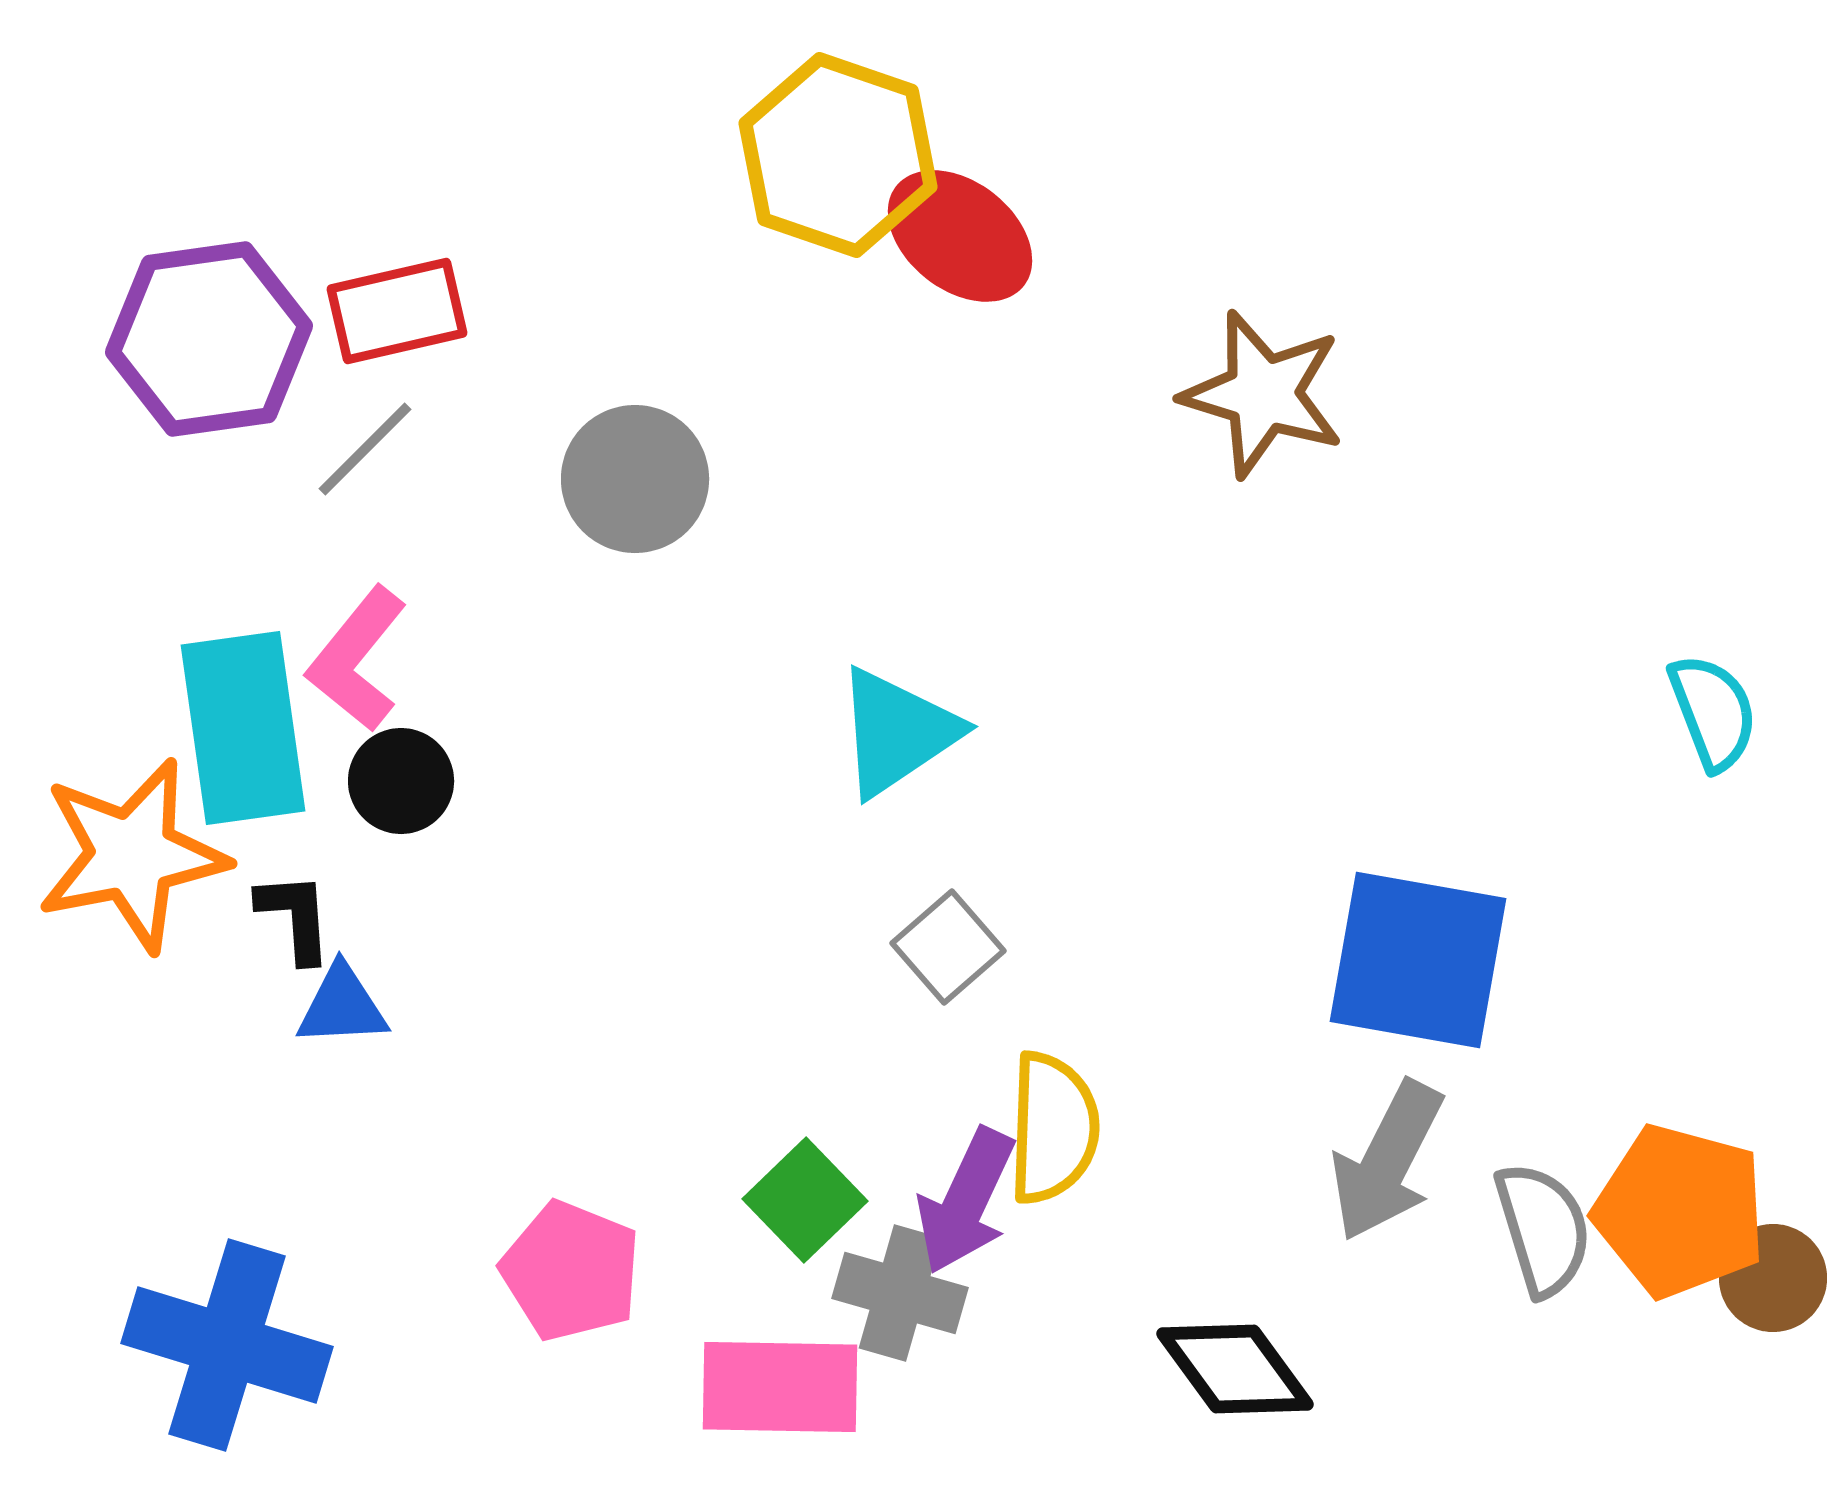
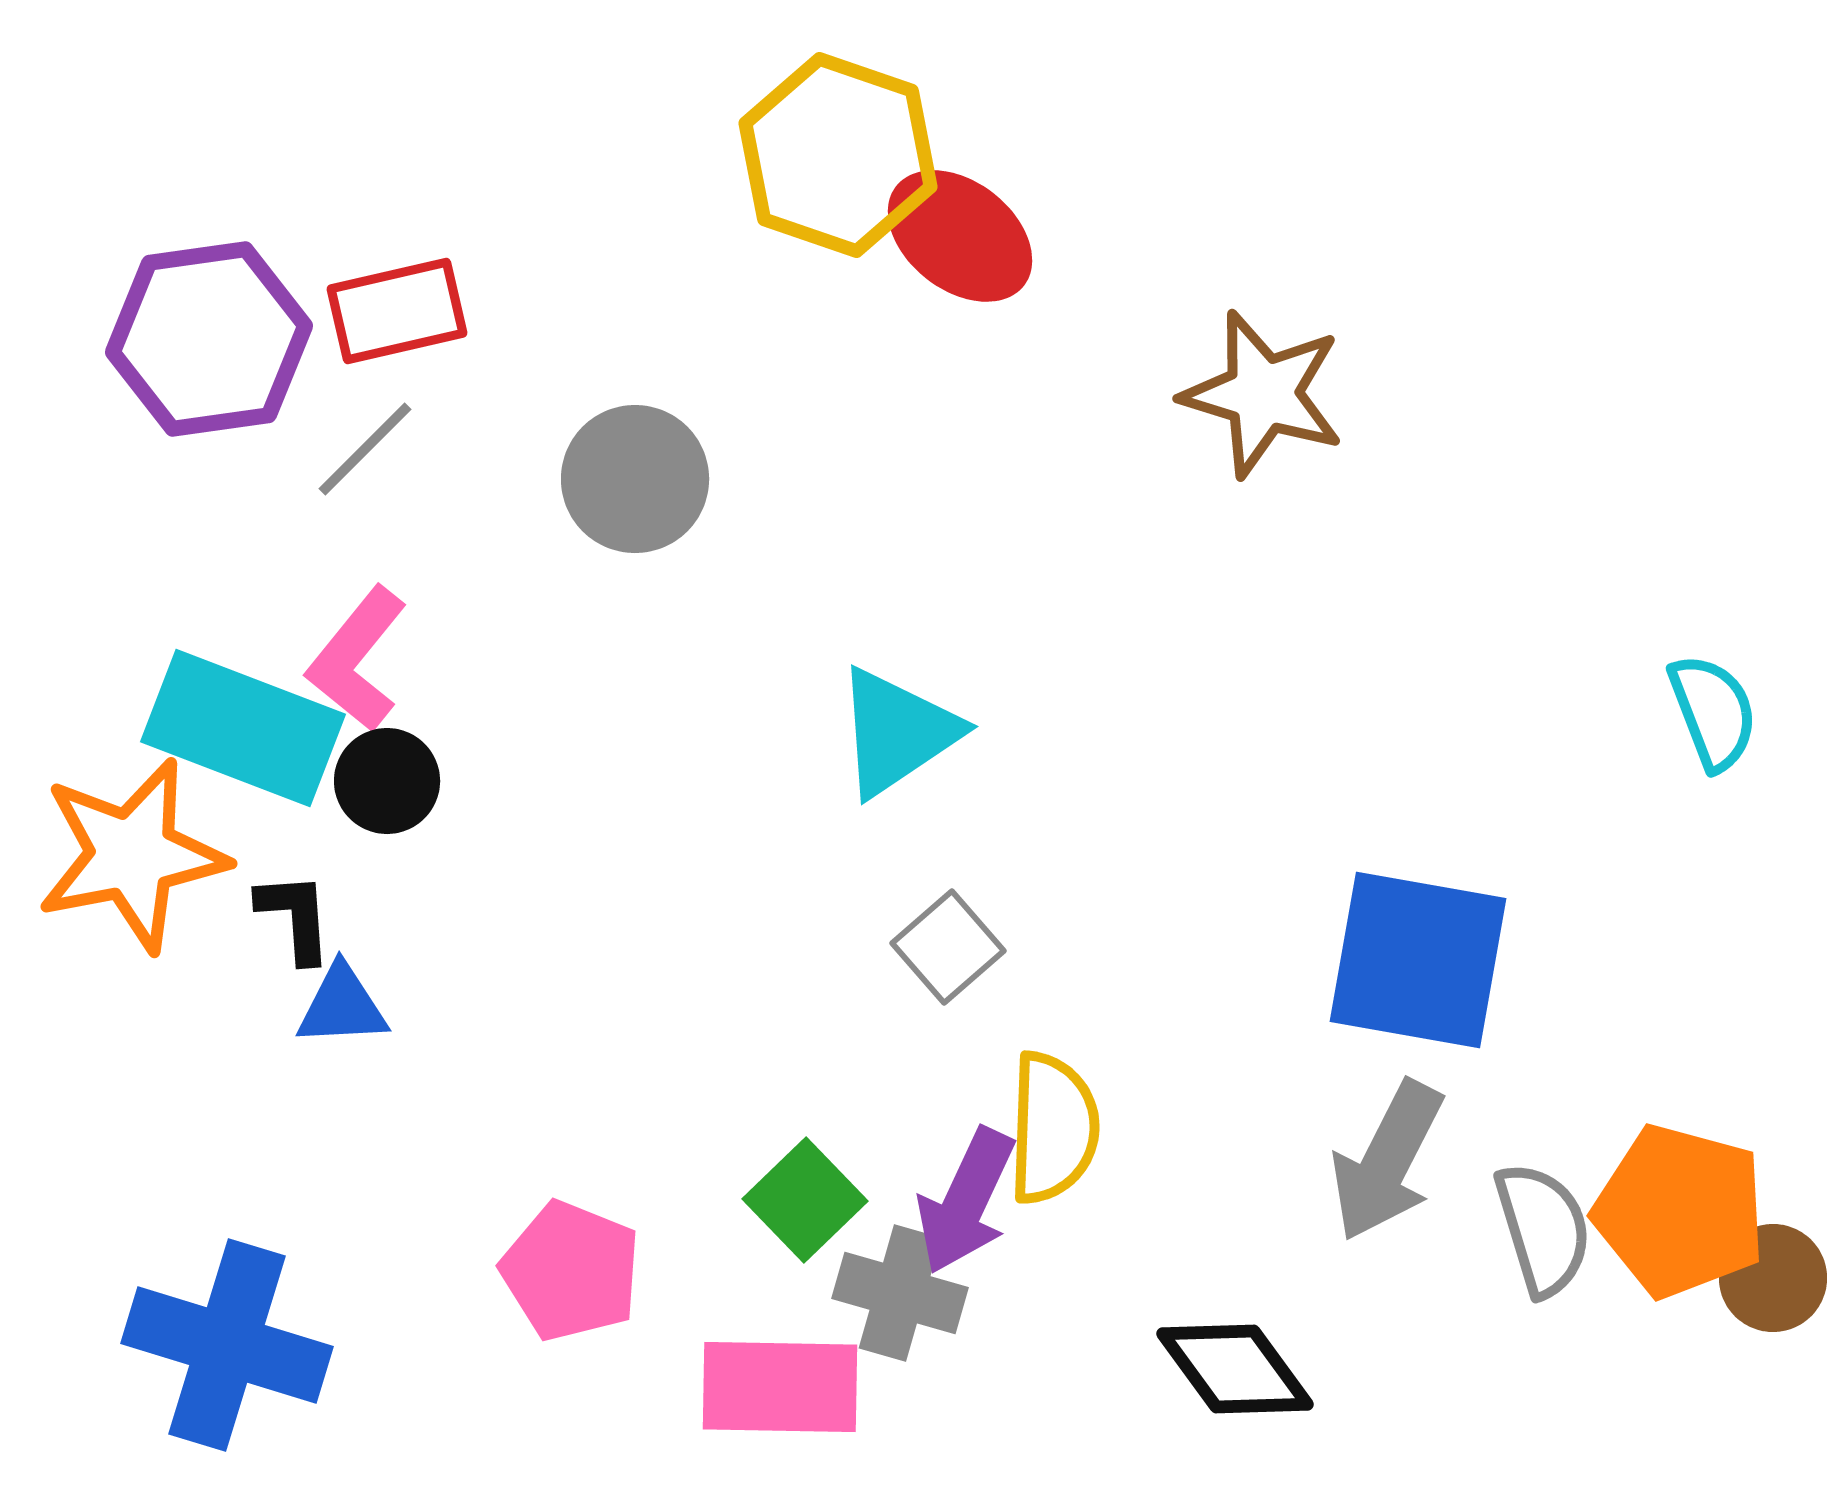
cyan rectangle: rotated 61 degrees counterclockwise
black circle: moved 14 px left
